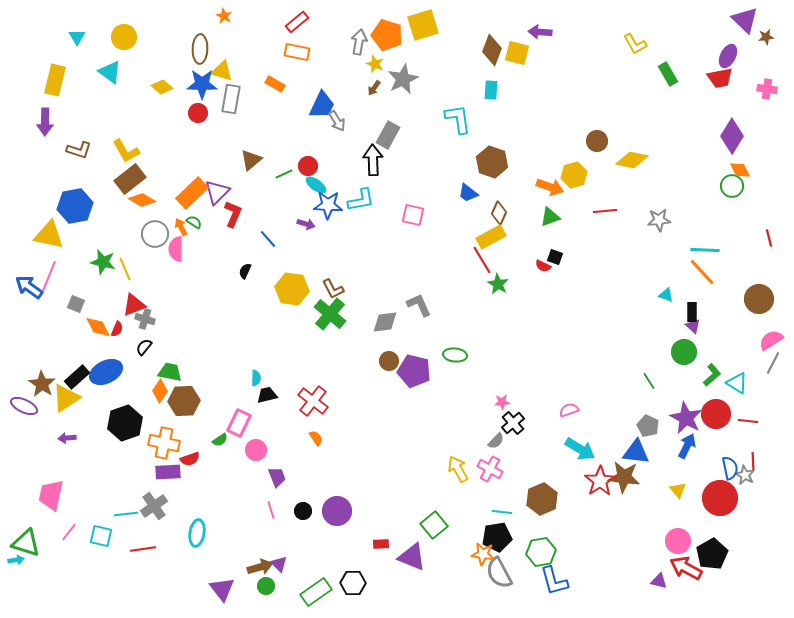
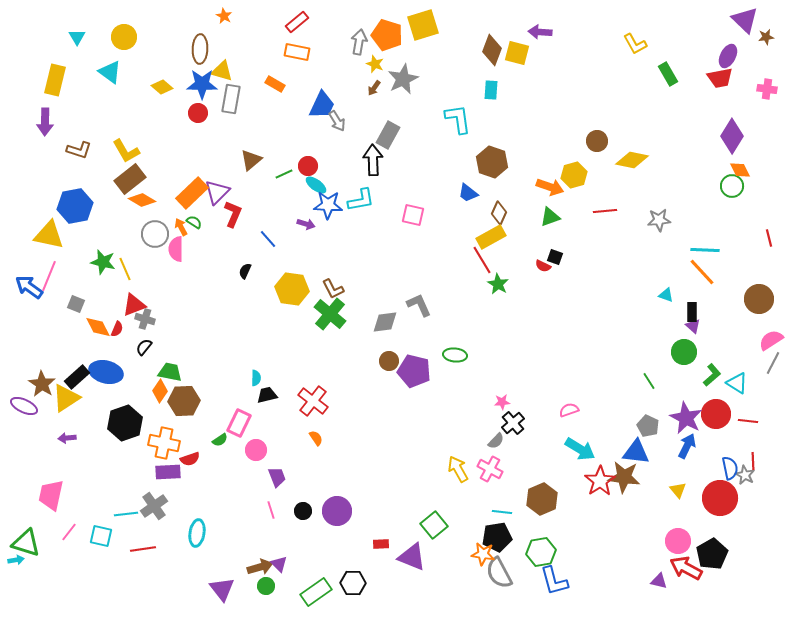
blue ellipse at (106, 372): rotated 40 degrees clockwise
